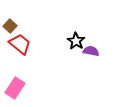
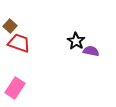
red trapezoid: moved 1 px left, 1 px up; rotated 20 degrees counterclockwise
